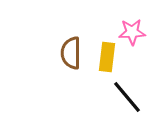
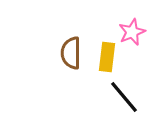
pink star: rotated 20 degrees counterclockwise
black line: moved 3 px left
